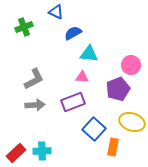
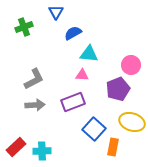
blue triangle: rotated 35 degrees clockwise
pink triangle: moved 2 px up
red rectangle: moved 6 px up
